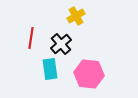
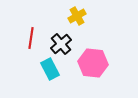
yellow cross: moved 1 px right
cyan rectangle: rotated 20 degrees counterclockwise
pink hexagon: moved 4 px right, 11 px up
